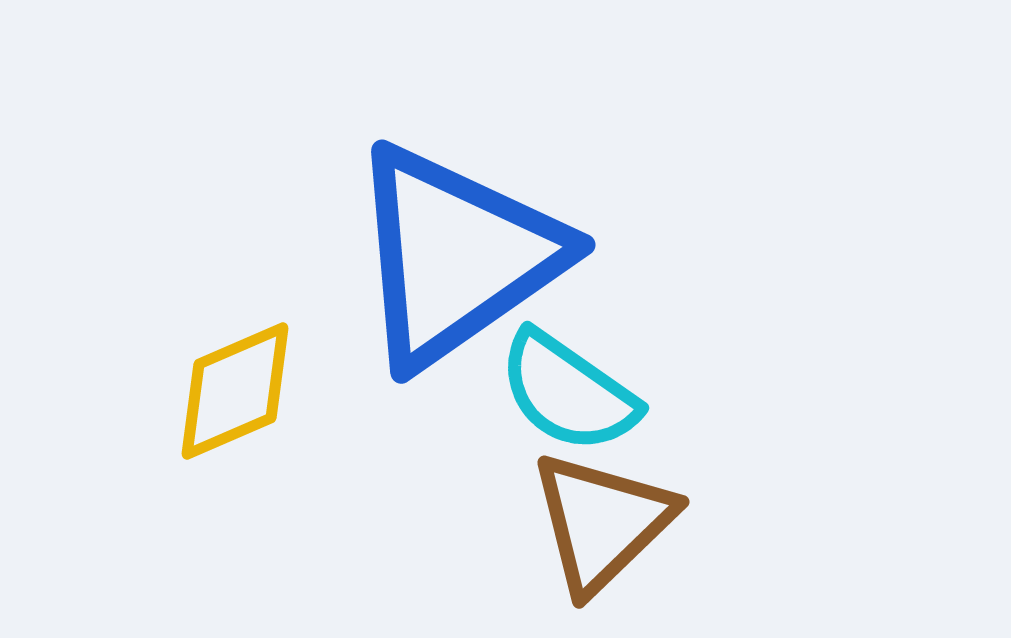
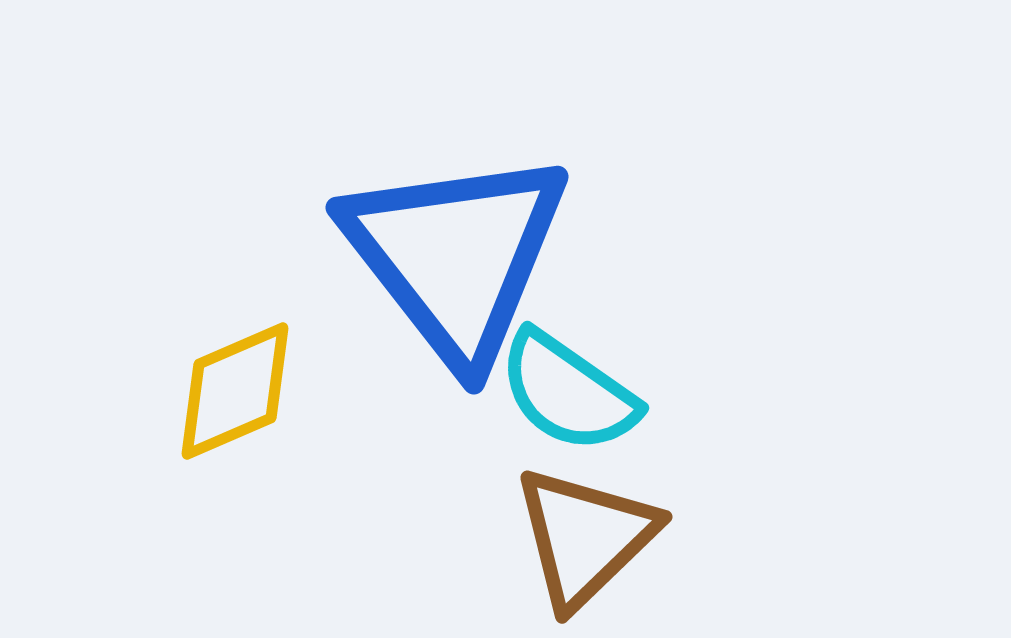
blue triangle: rotated 33 degrees counterclockwise
brown triangle: moved 17 px left, 15 px down
